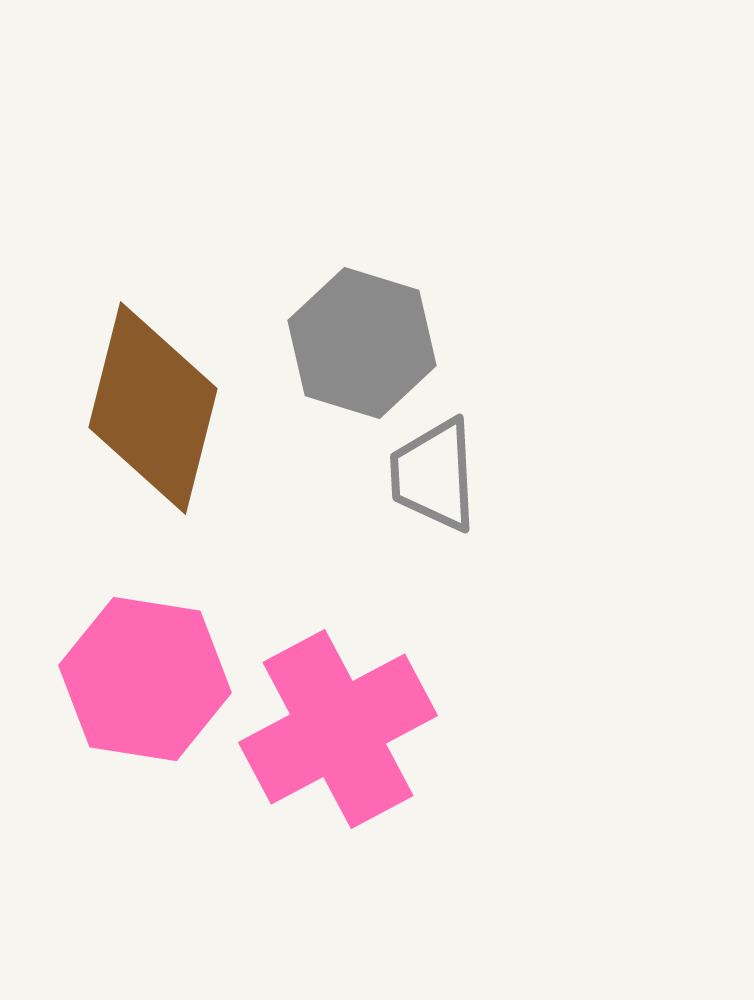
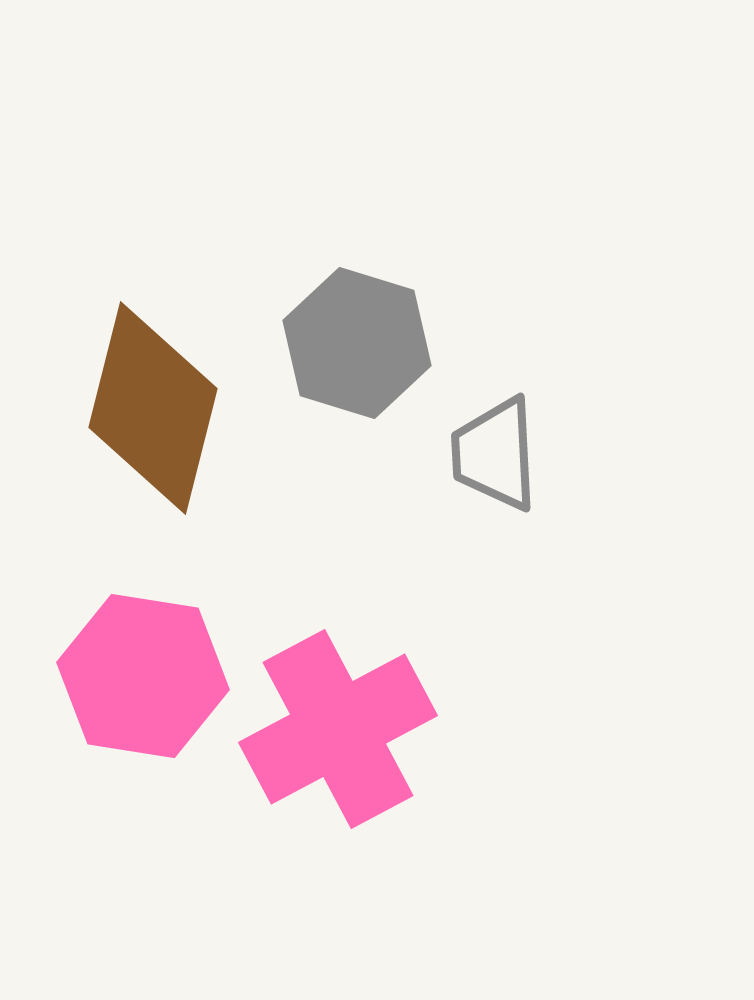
gray hexagon: moved 5 px left
gray trapezoid: moved 61 px right, 21 px up
pink hexagon: moved 2 px left, 3 px up
